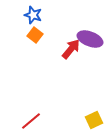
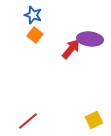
purple ellipse: rotated 15 degrees counterclockwise
red line: moved 3 px left
